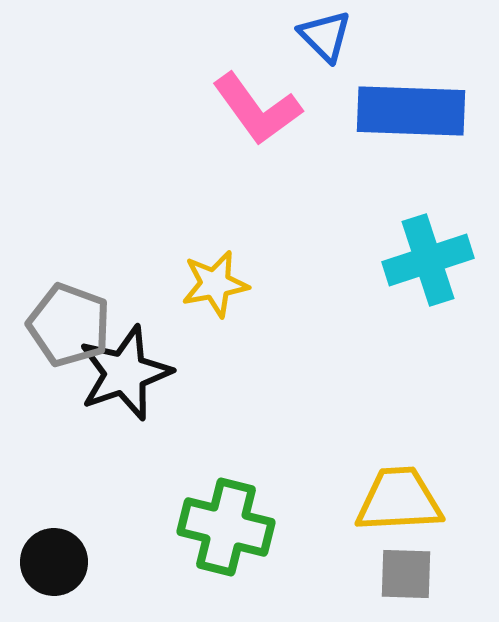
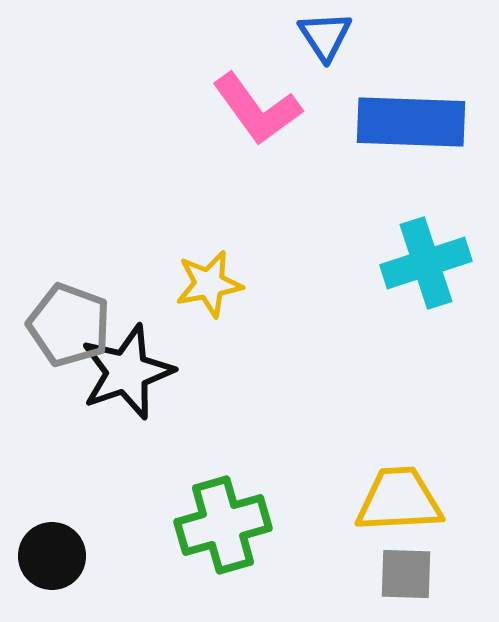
blue triangle: rotated 12 degrees clockwise
blue rectangle: moved 11 px down
cyan cross: moved 2 px left, 3 px down
yellow star: moved 6 px left
black star: moved 2 px right, 1 px up
green cross: moved 3 px left, 2 px up; rotated 30 degrees counterclockwise
black circle: moved 2 px left, 6 px up
